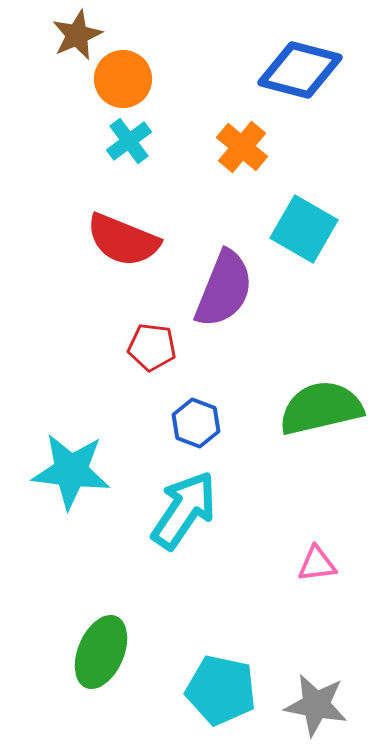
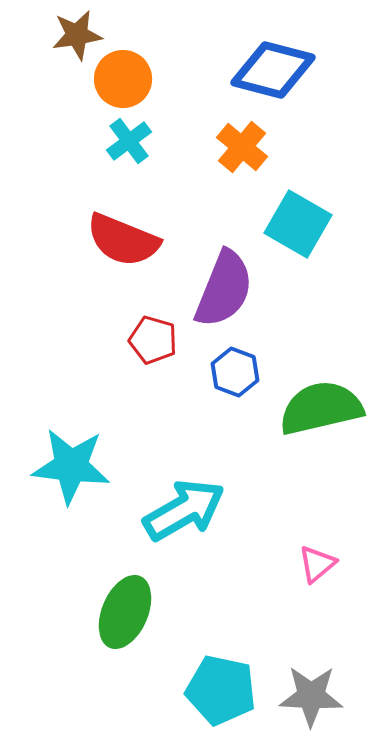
brown star: rotated 15 degrees clockwise
blue diamond: moved 27 px left
cyan square: moved 6 px left, 5 px up
red pentagon: moved 1 px right, 7 px up; rotated 9 degrees clockwise
blue hexagon: moved 39 px right, 51 px up
cyan star: moved 5 px up
cyan arrow: rotated 26 degrees clockwise
pink triangle: rotated 33 degrees counterclockwise
green ellipse: moved 24 px right, 40 px up
gray star: moved 5 px left, 9 px up; rotated 8 degrees counterclockwise
